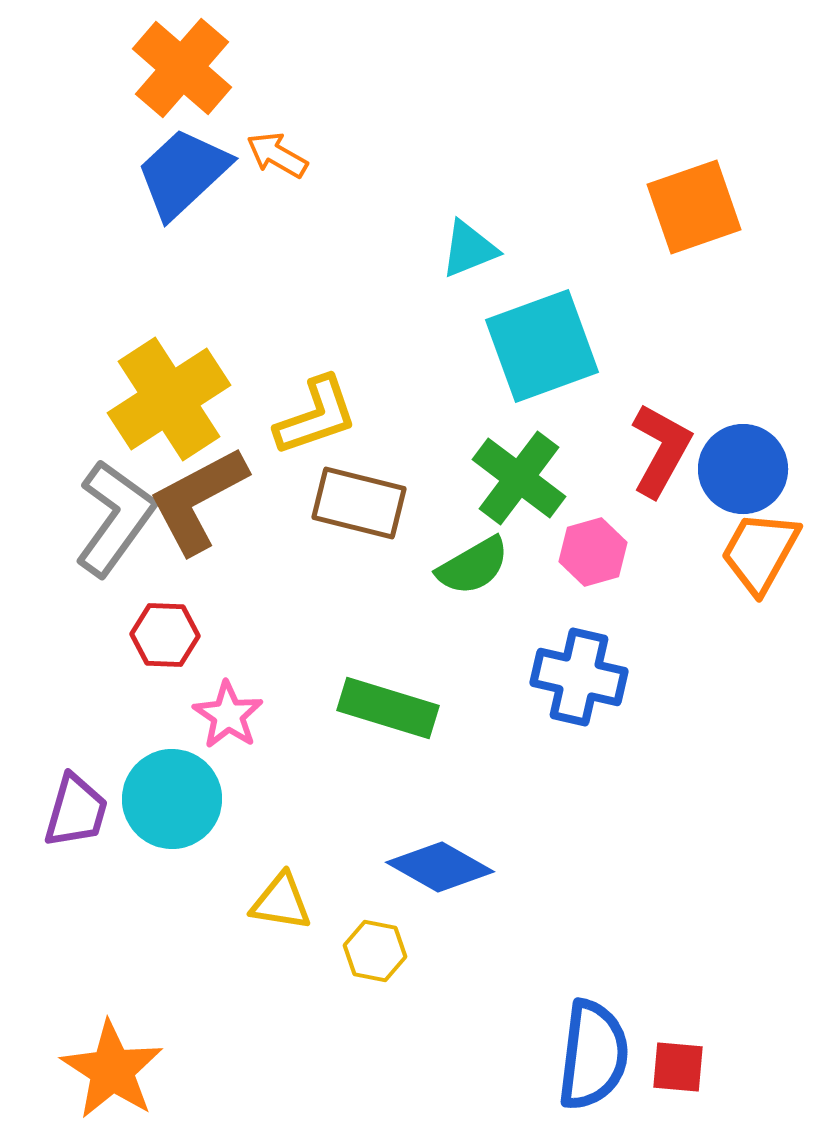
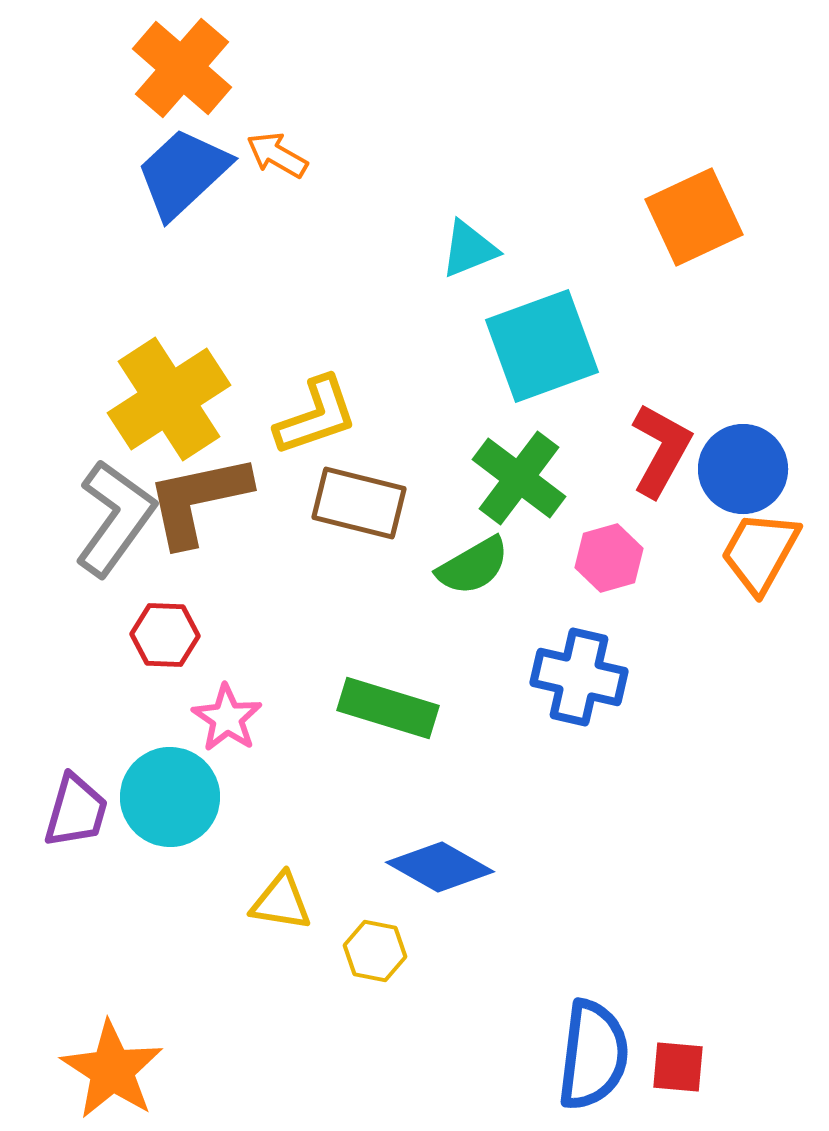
orange square: moved 10 px down; rotated 6 degrees counterclockwise
brown L-shape: rotated 16 degrees clockwise
pink hexagon: moved 16 px right, 6 px down
pink star: moved 1 px left, 3 px down
cyan circle: moved 2 px left, 2 px up
